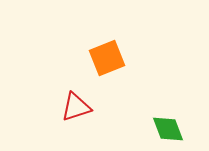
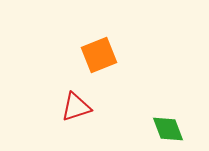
orange square: moved 8 px left, 3 px up
